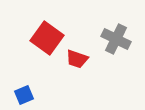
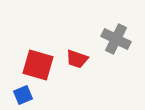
red square: moved 9 px left, 27 px down; rotated 20 degrees counterclockwise
blue square: moved 1 px left
